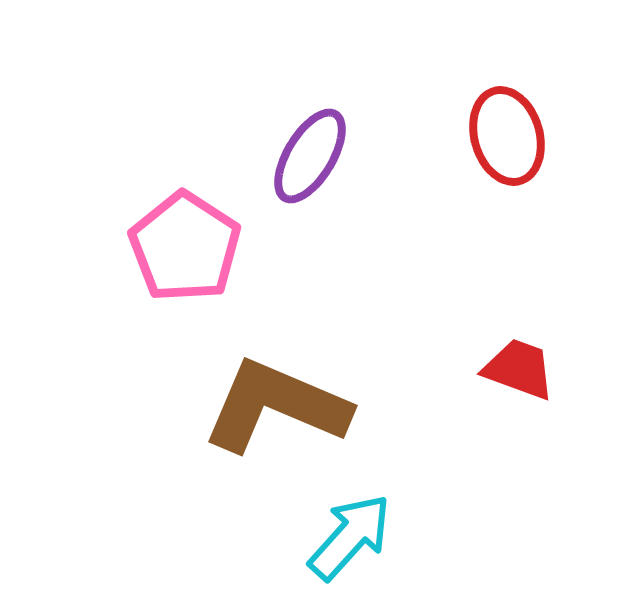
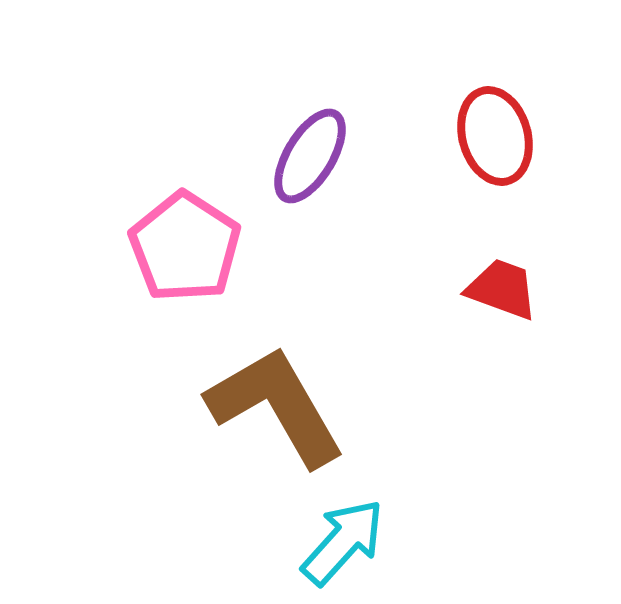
red ellipse: moved 12 px left
red trapezoid: moved 17 px left, 80 px up
brown L-shape: rotated 37 degrees clockwise
cyan arrow: moved 7 px left, 5 px down
